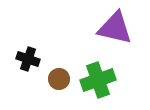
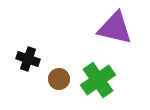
green cross: rotated 16 degrees counterclockwise
